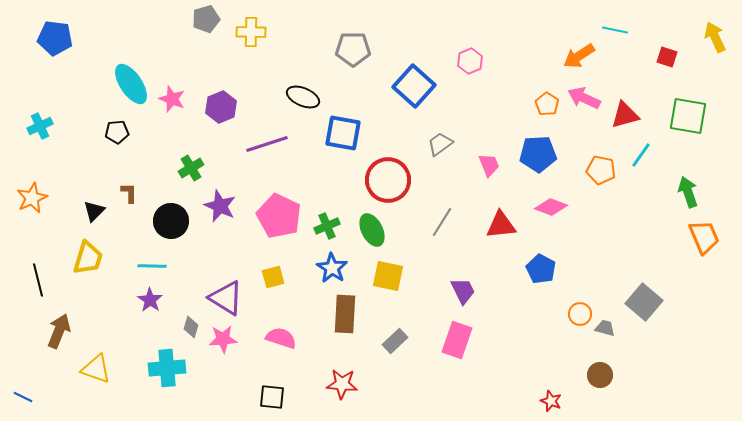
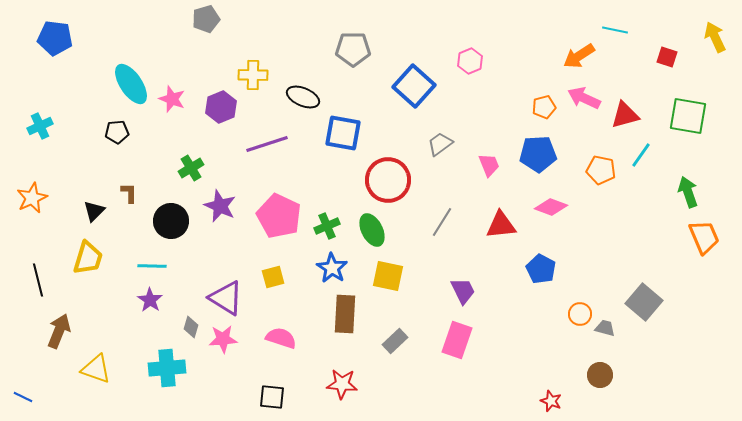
yellow cross at (251, 32): moved 2 px right, 43 px down
orange pentagon at (547, 104): moved 3 px left, 3 px down; rotated 25 degrees clockwise
